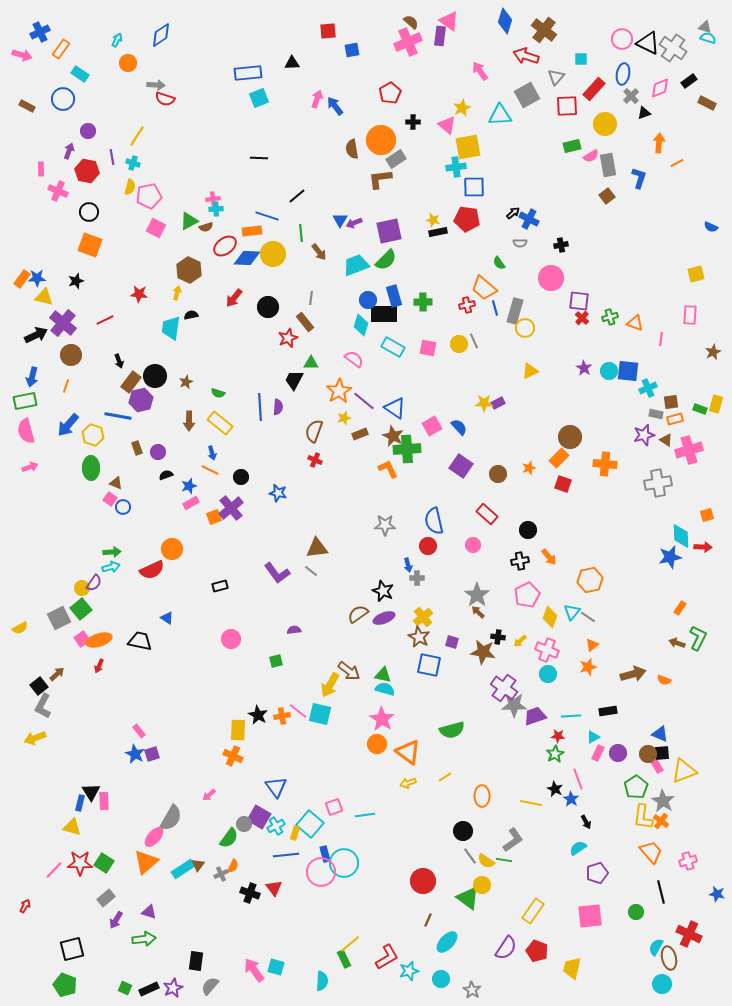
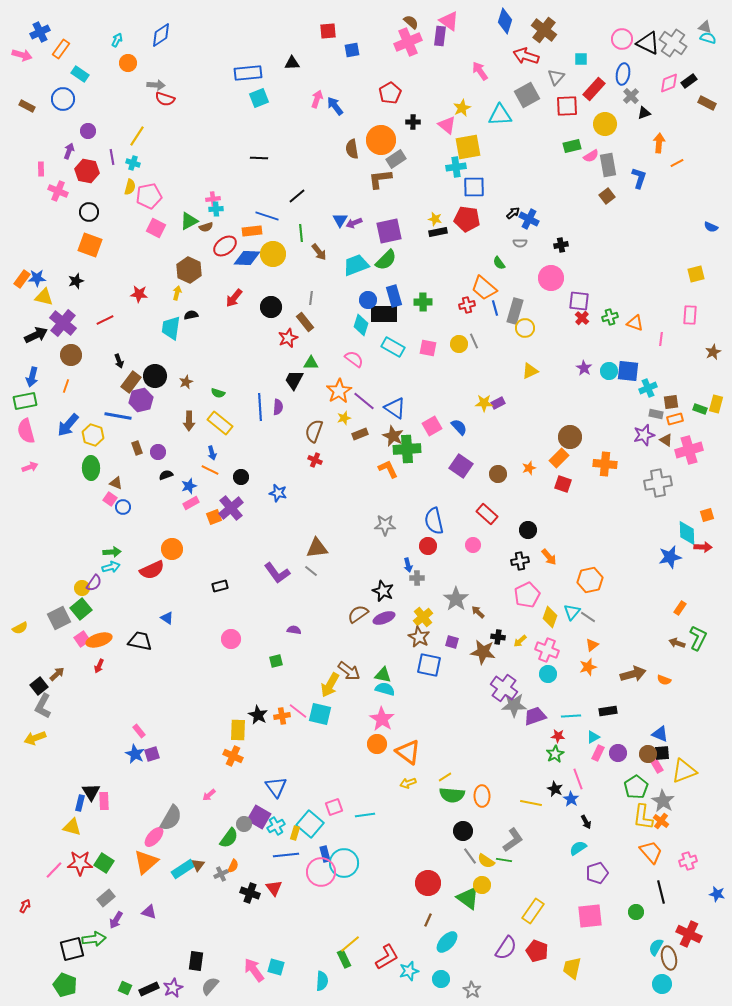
gray cross at (673, 48): moved 5 px up
pink diamond at (660, 88): moved 9 px right, 5 px up
yellow star at (433, 220): moved 2 px right, 1 px up
black circle at (268, 307): moved 3 px right
cyan diamond at (681, 536): moved 6 px right, 3 px up
gray star at (477, 595): moved 21 px left, 4 px down
purple semicircle at (294, 630): rotated 16 degrees clockwise
green semicircle at (452, 730): moved 65 px down; rotated 20 degrees clockwise
red circle at (423, 881): moved 5 px right, 2 px down
green arrow at (144, 939): moved 50 px left
